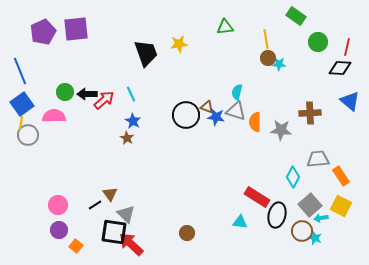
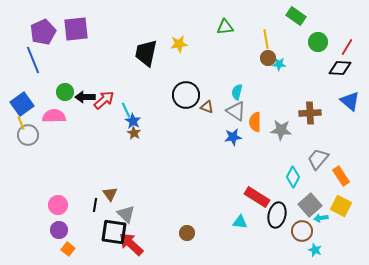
red line at (347, 47): rotated 18 degrees clockwise
black trapezoid at (146, 53): rotated 148 degrees counterclockwise
blue line at (20, 71): moved 13 px right, 11 px up
black arrow at (87, 94): moved 2 px left, 3 px down
cyan line at (131, 94): moved 5 px left, 16 px down
gray triangle at (236, 111): rotated 15 degrees clockwise
black circle at (186, 115): moved 20 px up
blue star at (216, 117): moved 17 px right, 20 px down; rotated 18 degrees counterclockwise
yellow line at (21, 123): rotated 32 degrees counterclockwise
brown star at (127, 138): moved 7 px right, 5 px up
gray trapezoid at (318, 159): rotated 45 degrees counterclockwise
black line at (95, 205): rotated 48 degrees counterclockwise
cyan star at (315, 238): moved 12 px down
orange square at (76, 246): moved 8 px left, 3 px down
